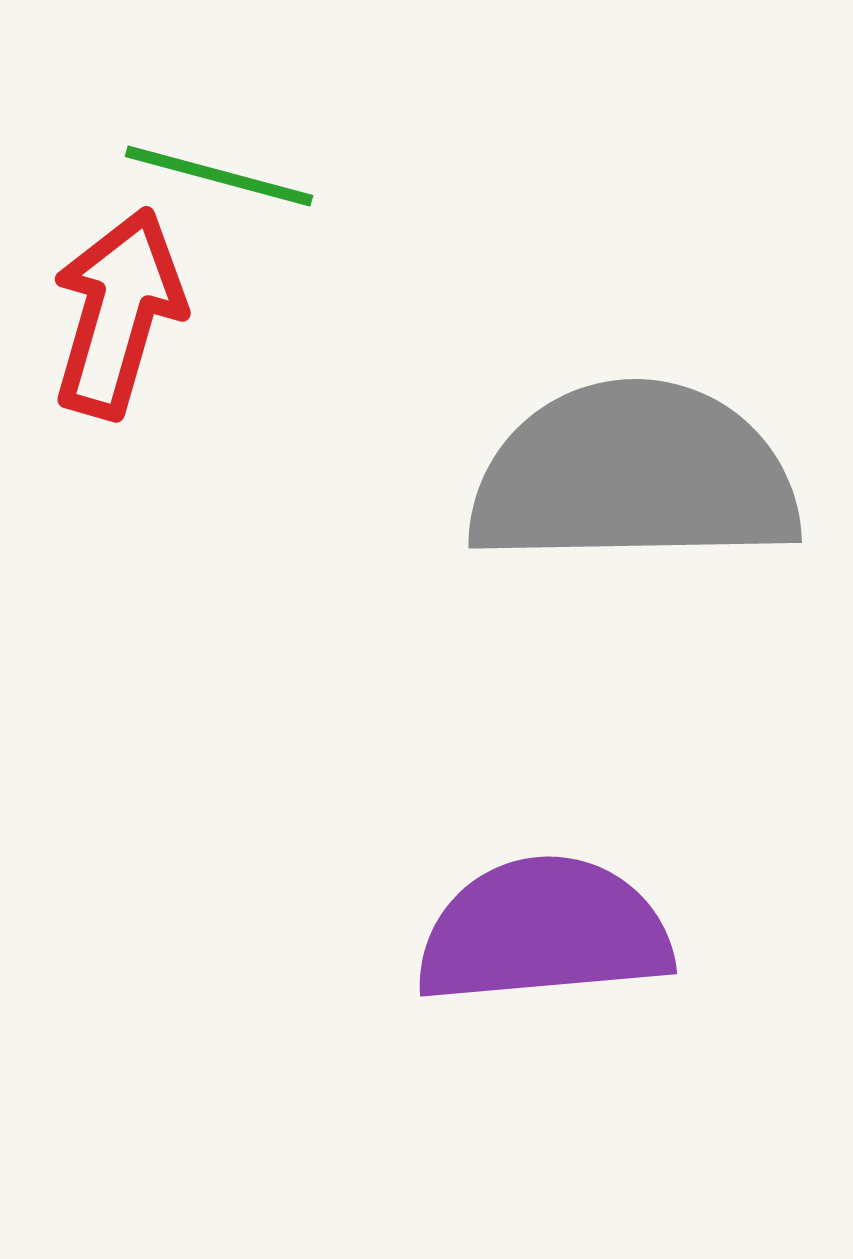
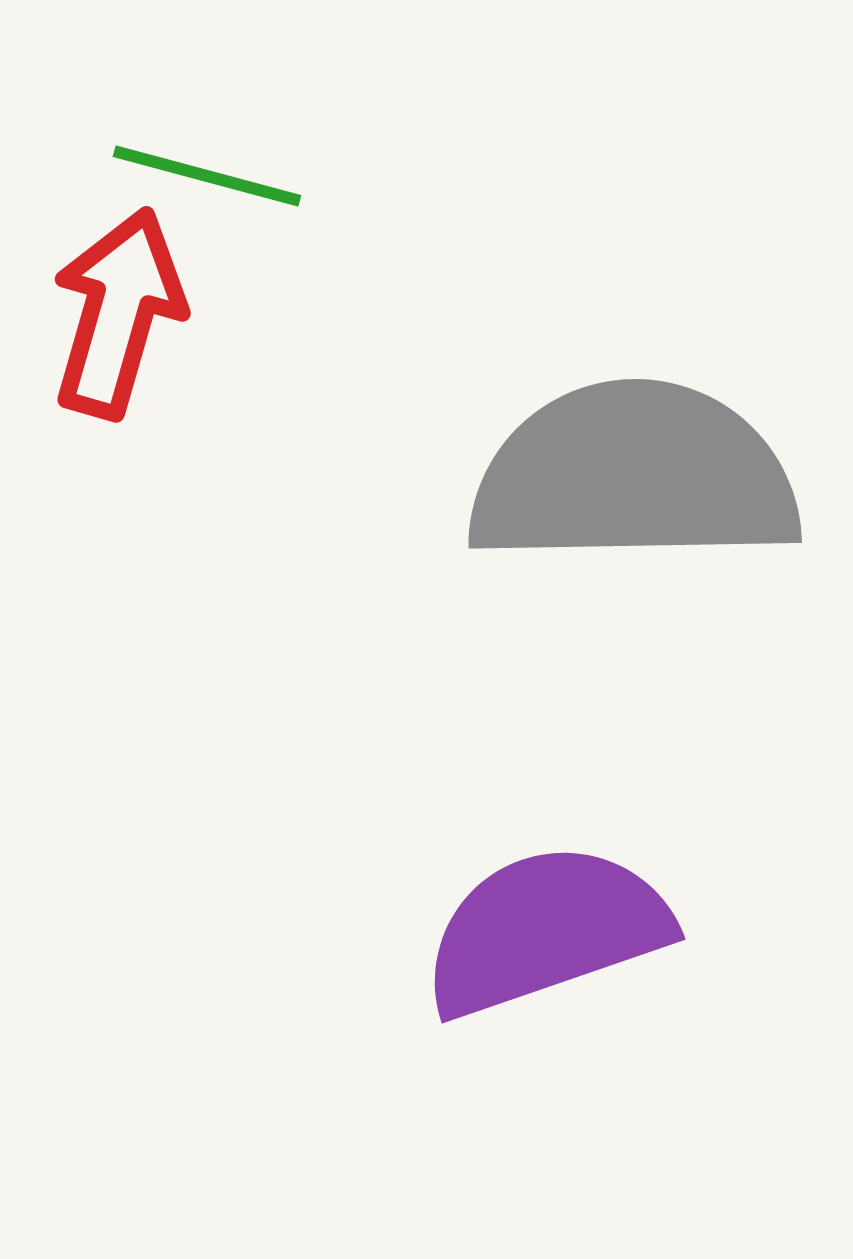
green line: moved 12 px left
purple semicircle: moved 2 px right, 1 px up; rotated 14 degrees counterclockwise
